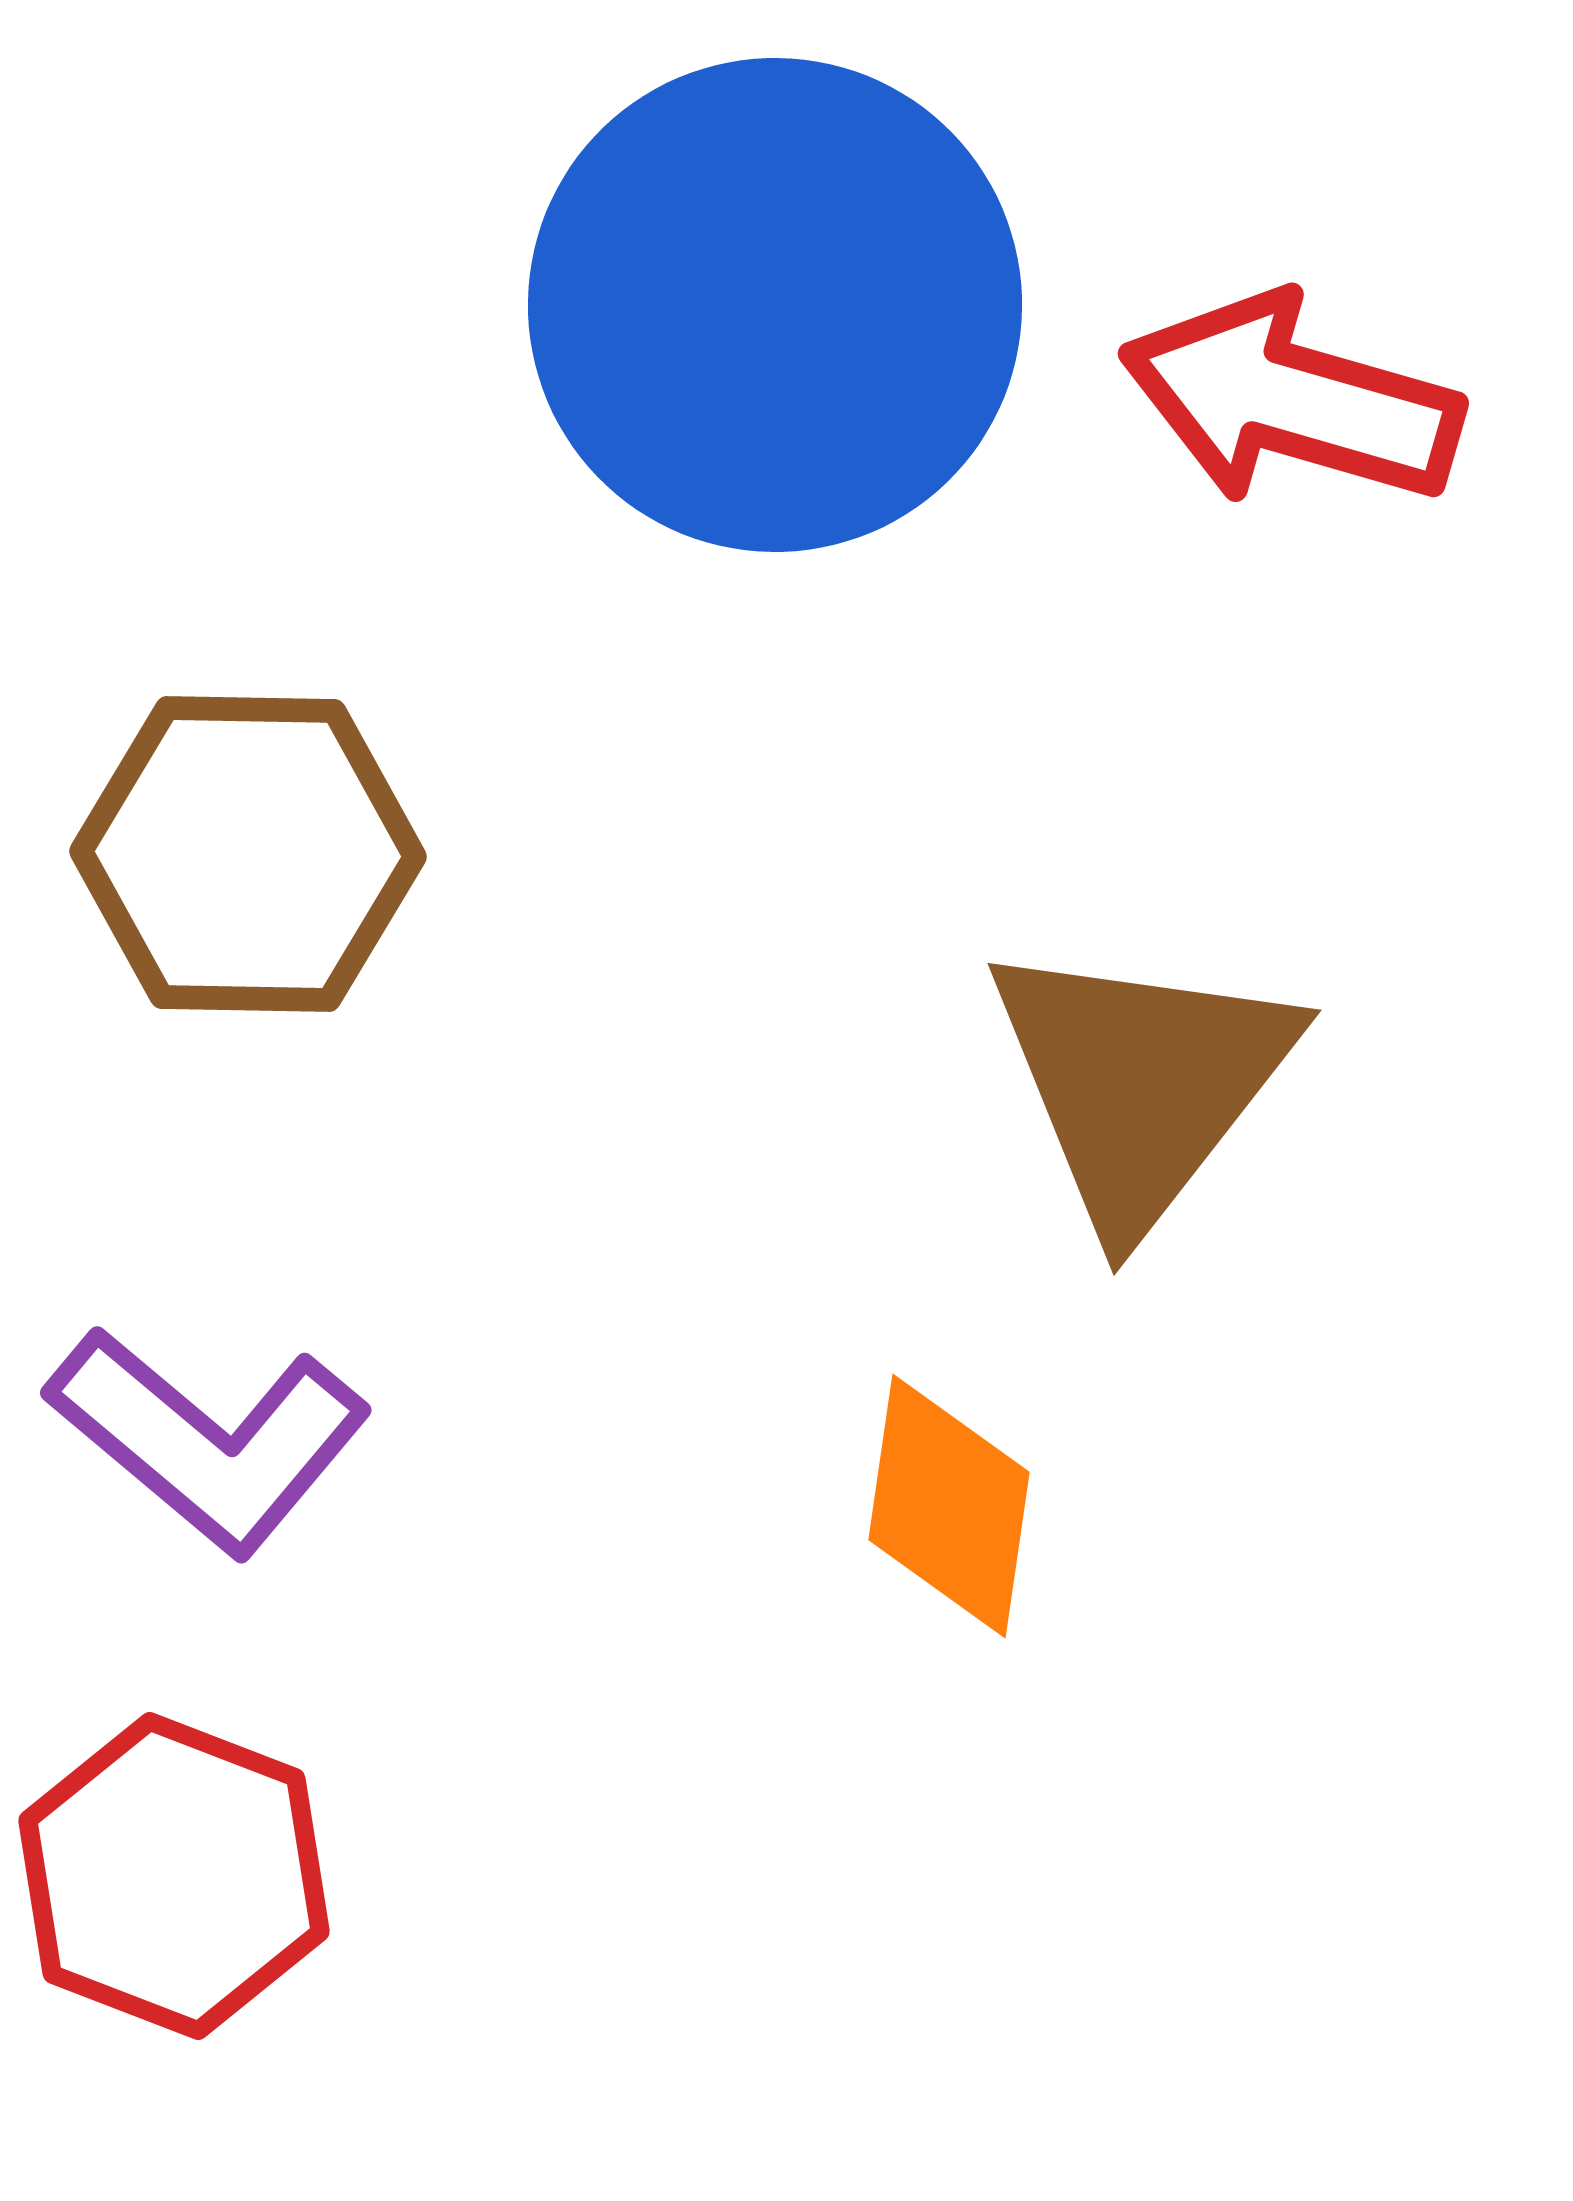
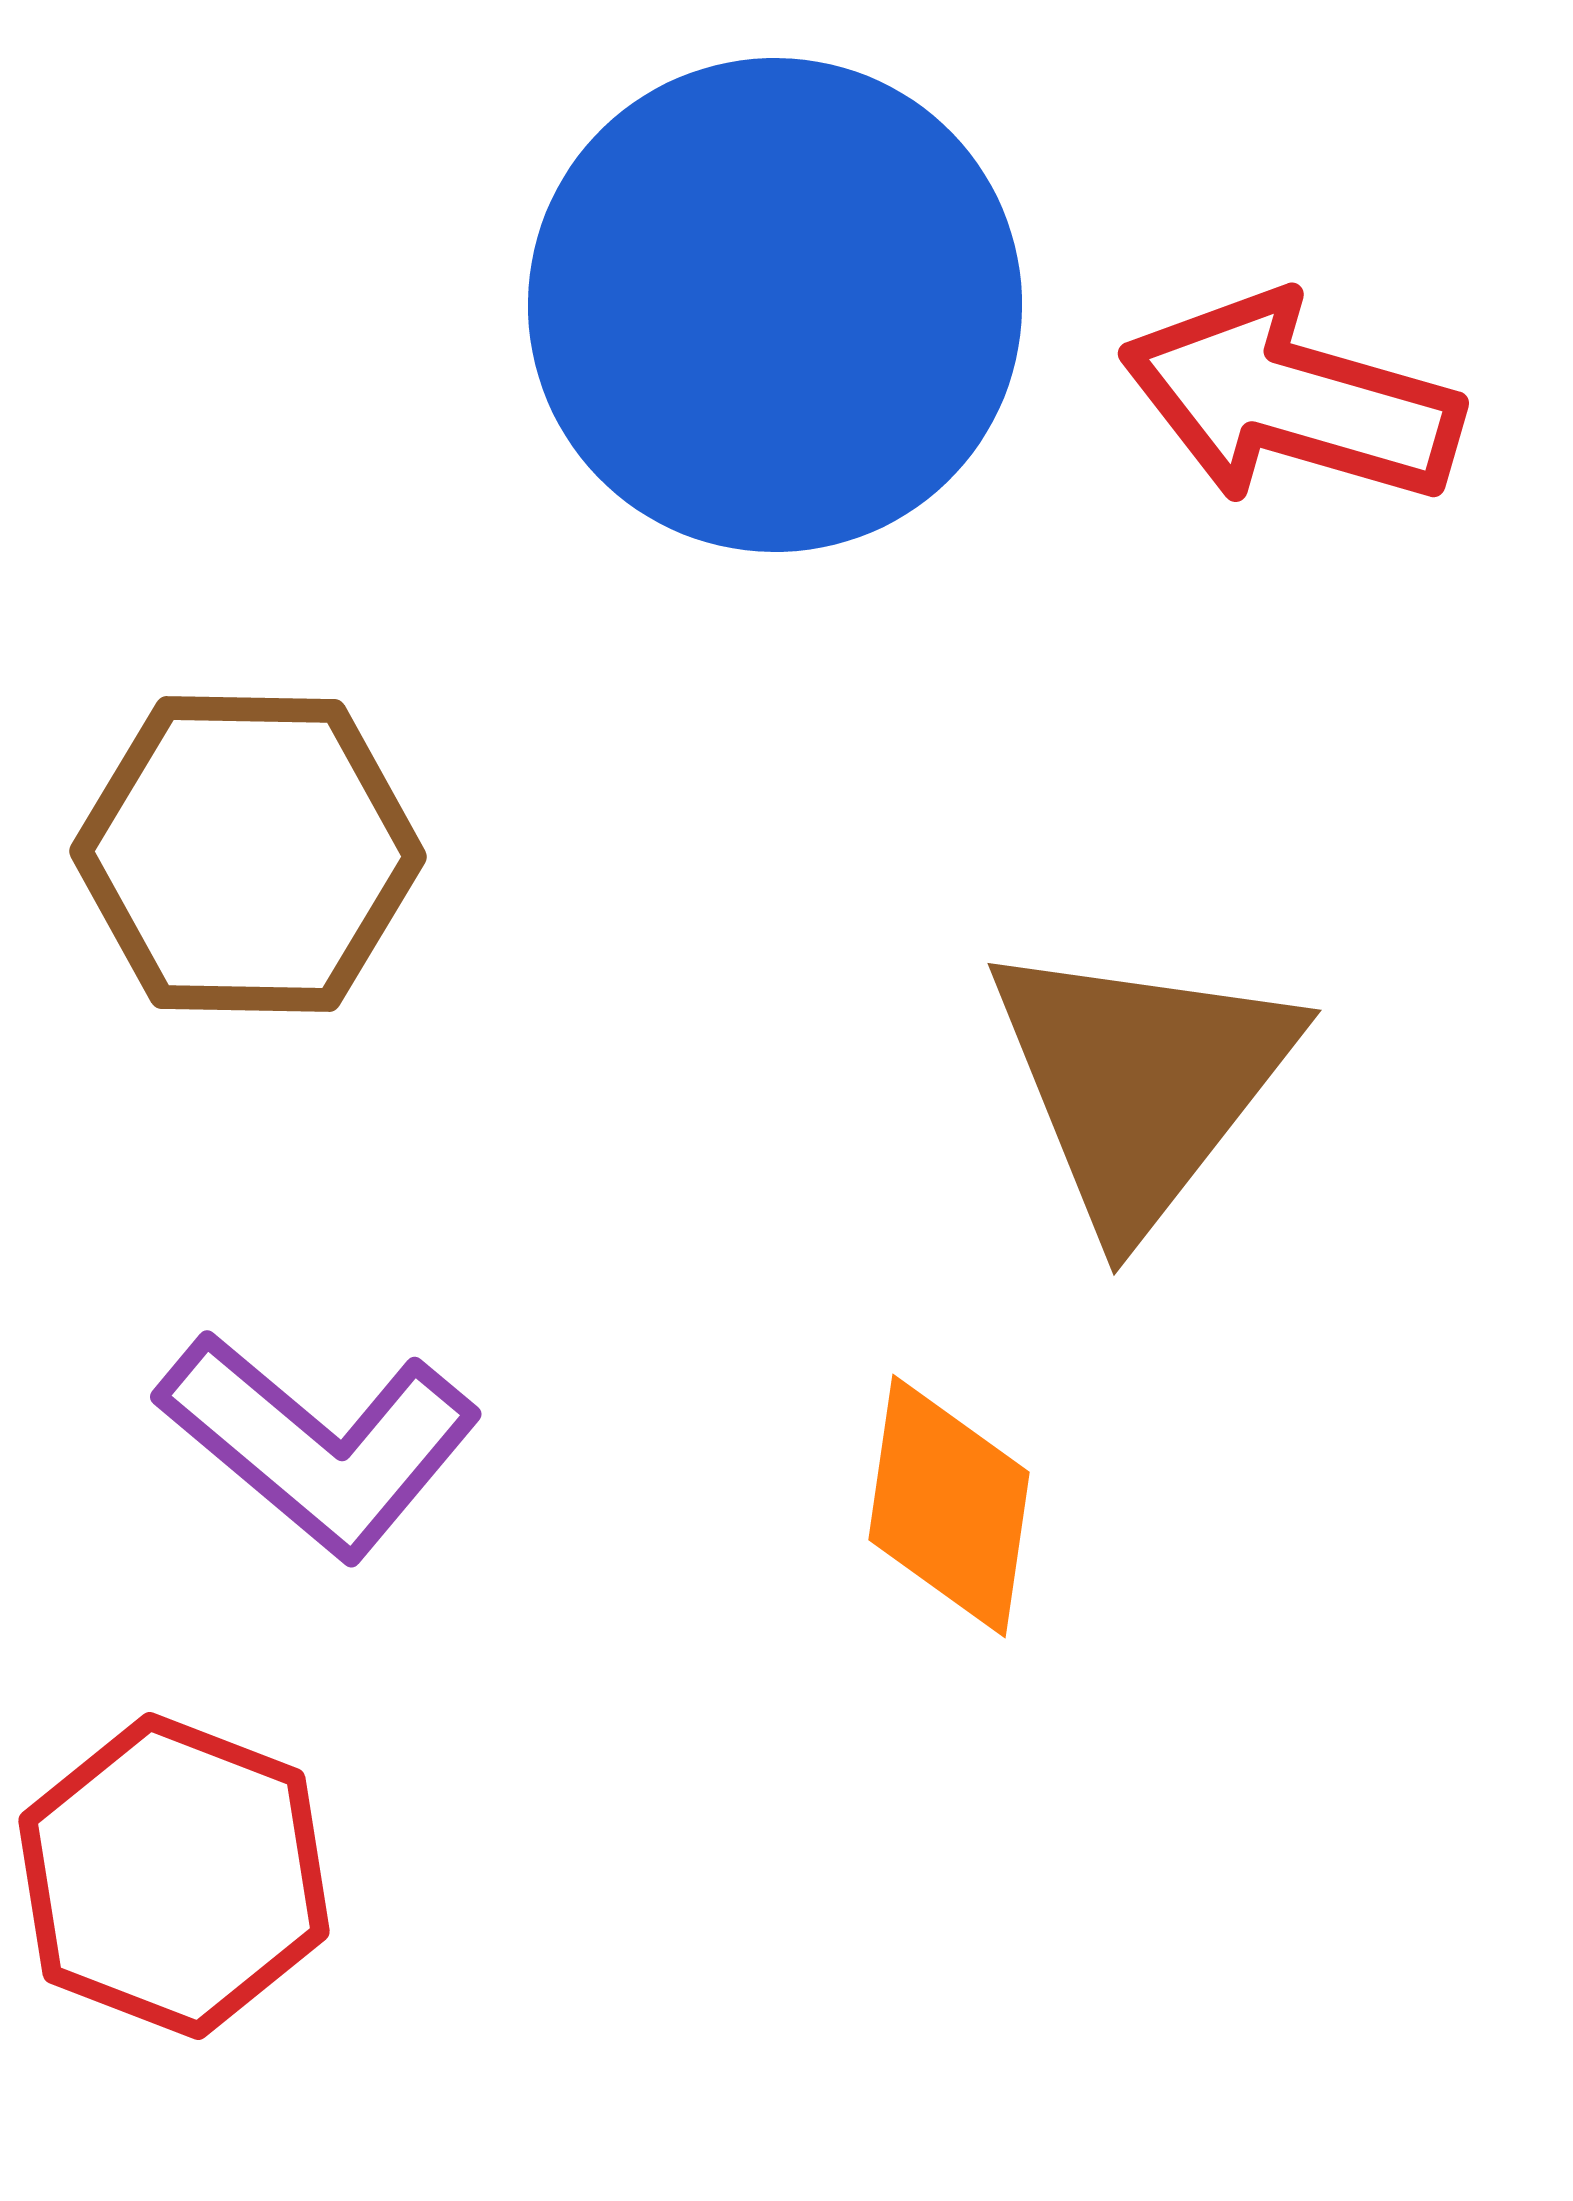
purple L-shape: moved 110 px right, 4 px down
